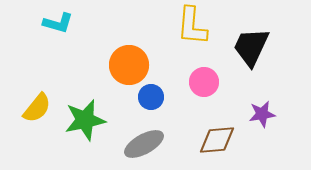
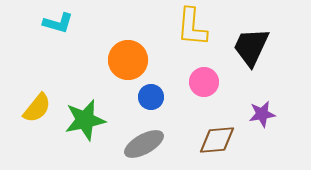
yellow L-shape: moved 1 px down
orange circle: moved 1 px left, 5 px up
